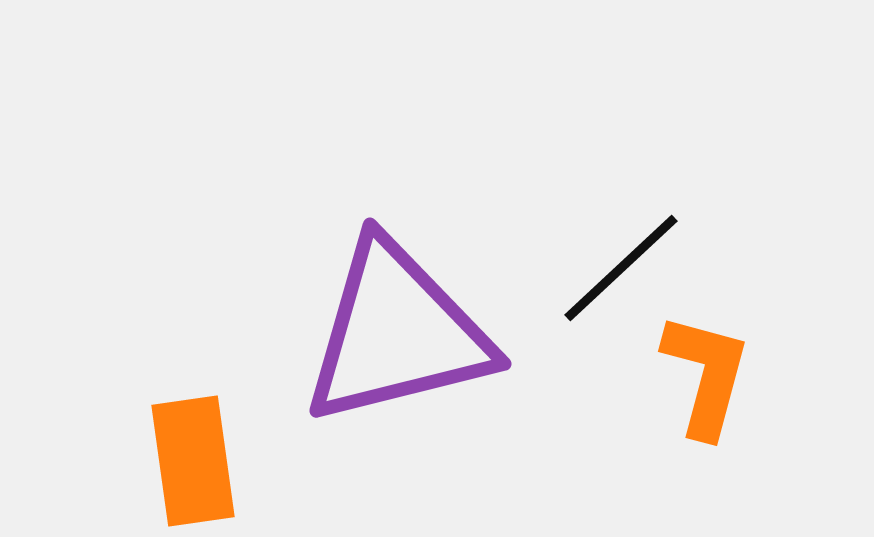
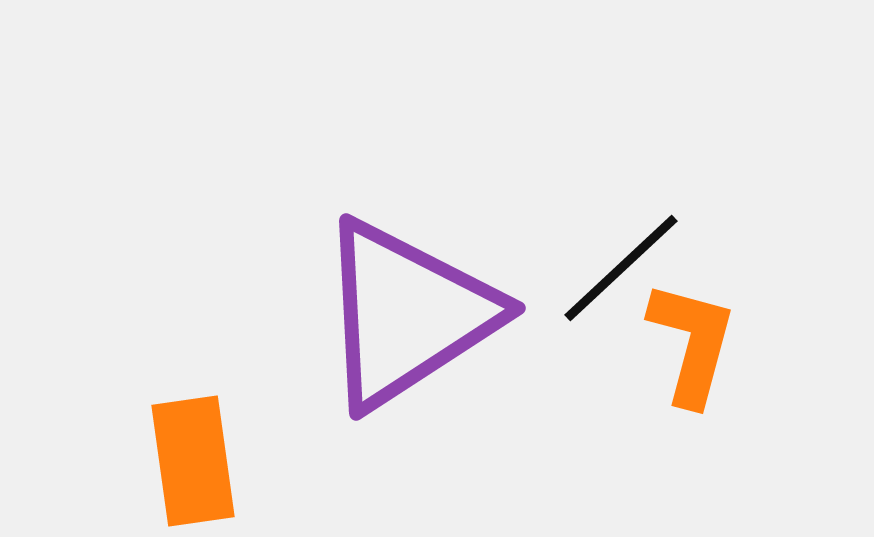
purple triangle: moved 10 px right, 19 px up; rotated 19 degrees counterclockwise
orange L-shape: moved 14 px left, 32 px up
